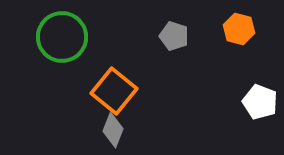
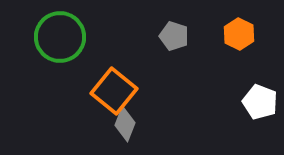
orange hexagon: moved 5 px down; rotated 12 degrees clockwise
green circle: moved 2 px left
gray diamond: moved 12 px right, 6 px up
